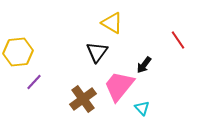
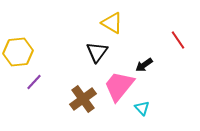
black arrow: rotated 18 degrees clockwise
